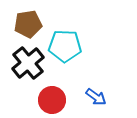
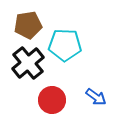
brown pentagon: moved 1 px down
cyan pentagon: moved 1 px up
